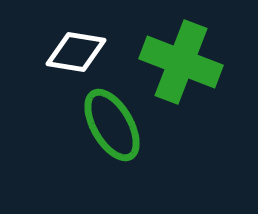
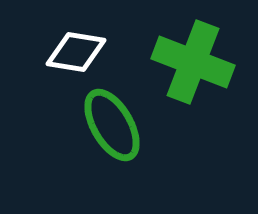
green cross: moved 12 px right
